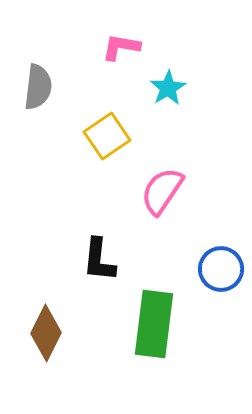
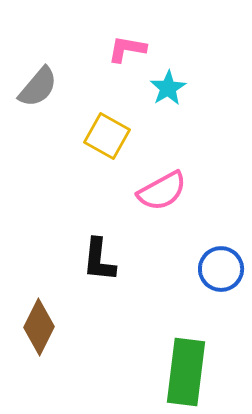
pink L-shape: moved 6 px right, 2 px down
gray semicircle: rotated 33 degrees clockwise
yellow square: rotated 27 degrees counterclockwise
pink semicircle: rotated 153 degrees counterclockwise
green rectangle: moved 32 px right, 48 px down
brown diamond: moved 7 px left, 6 px up
